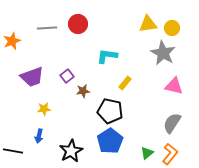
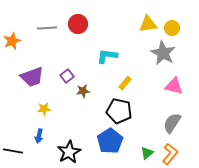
black pentagon: moved 9 px right
black star: moved 2 px left, 1 px down
